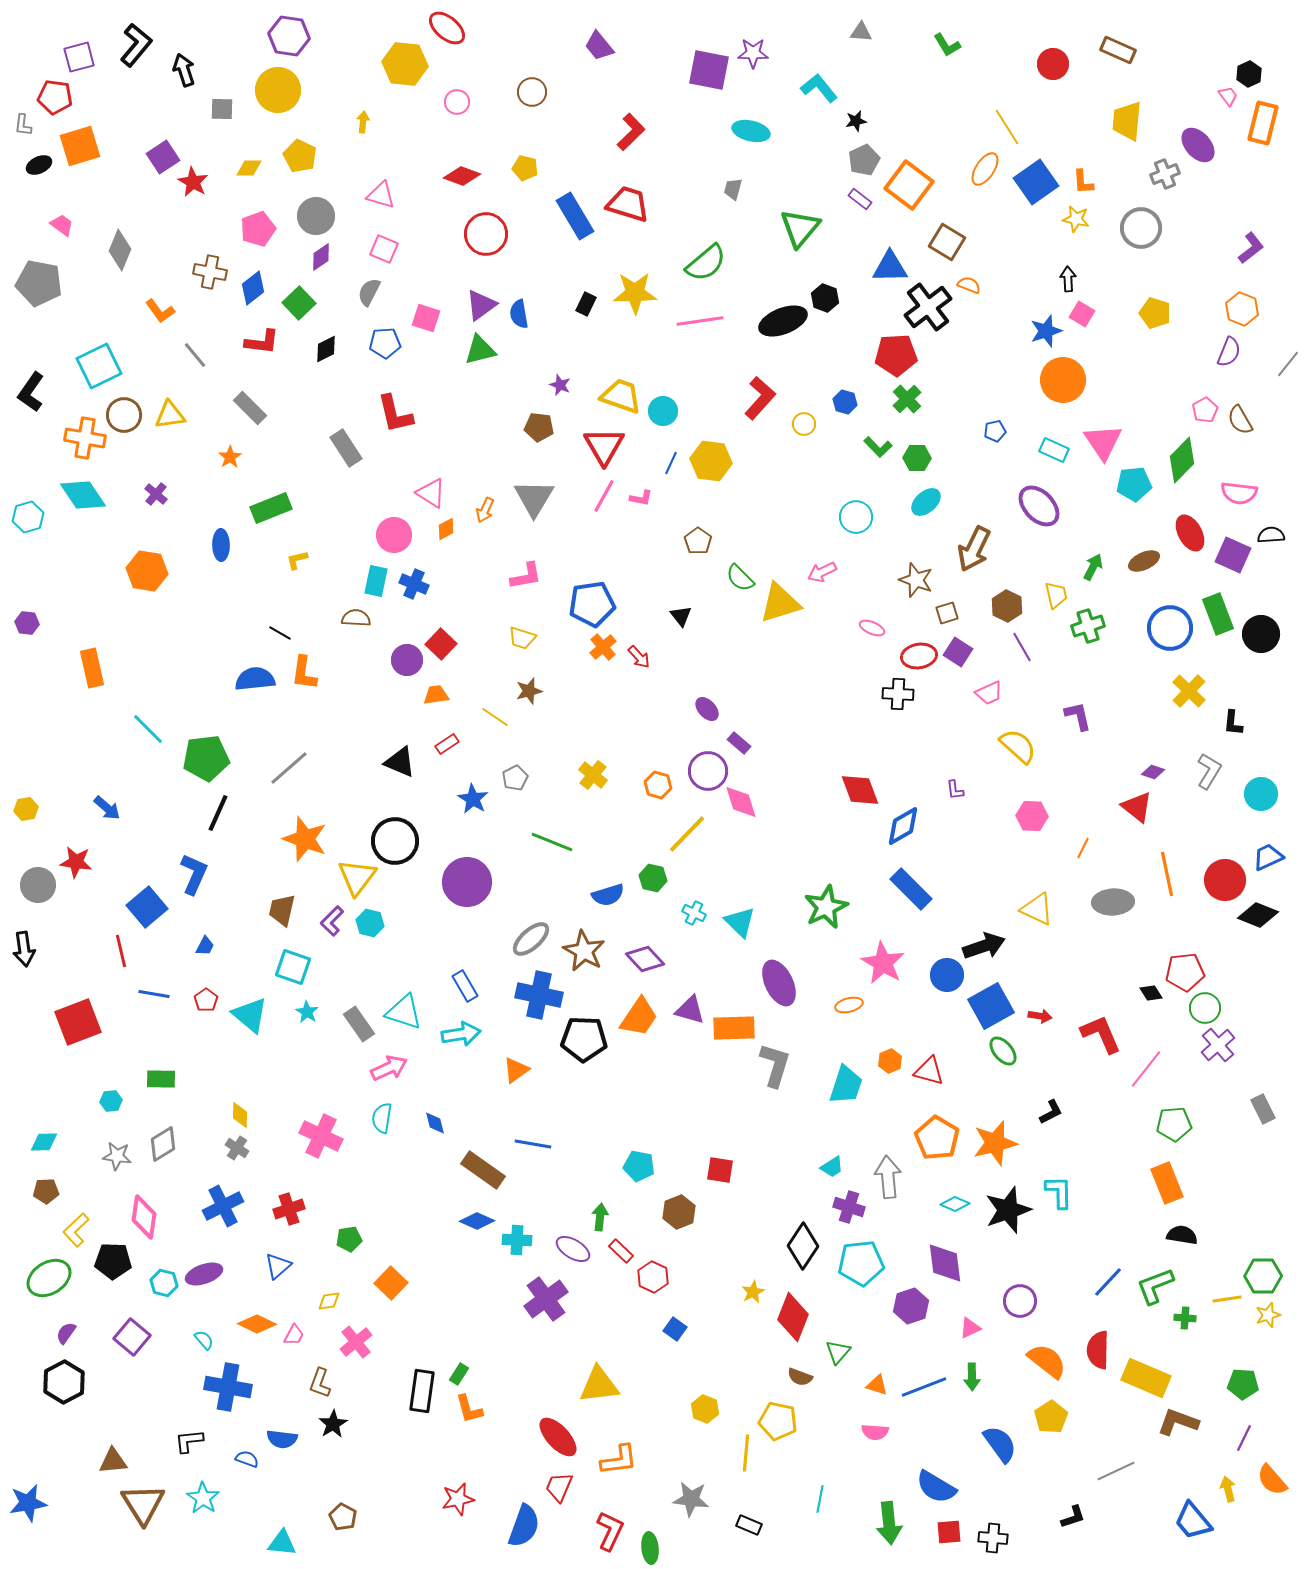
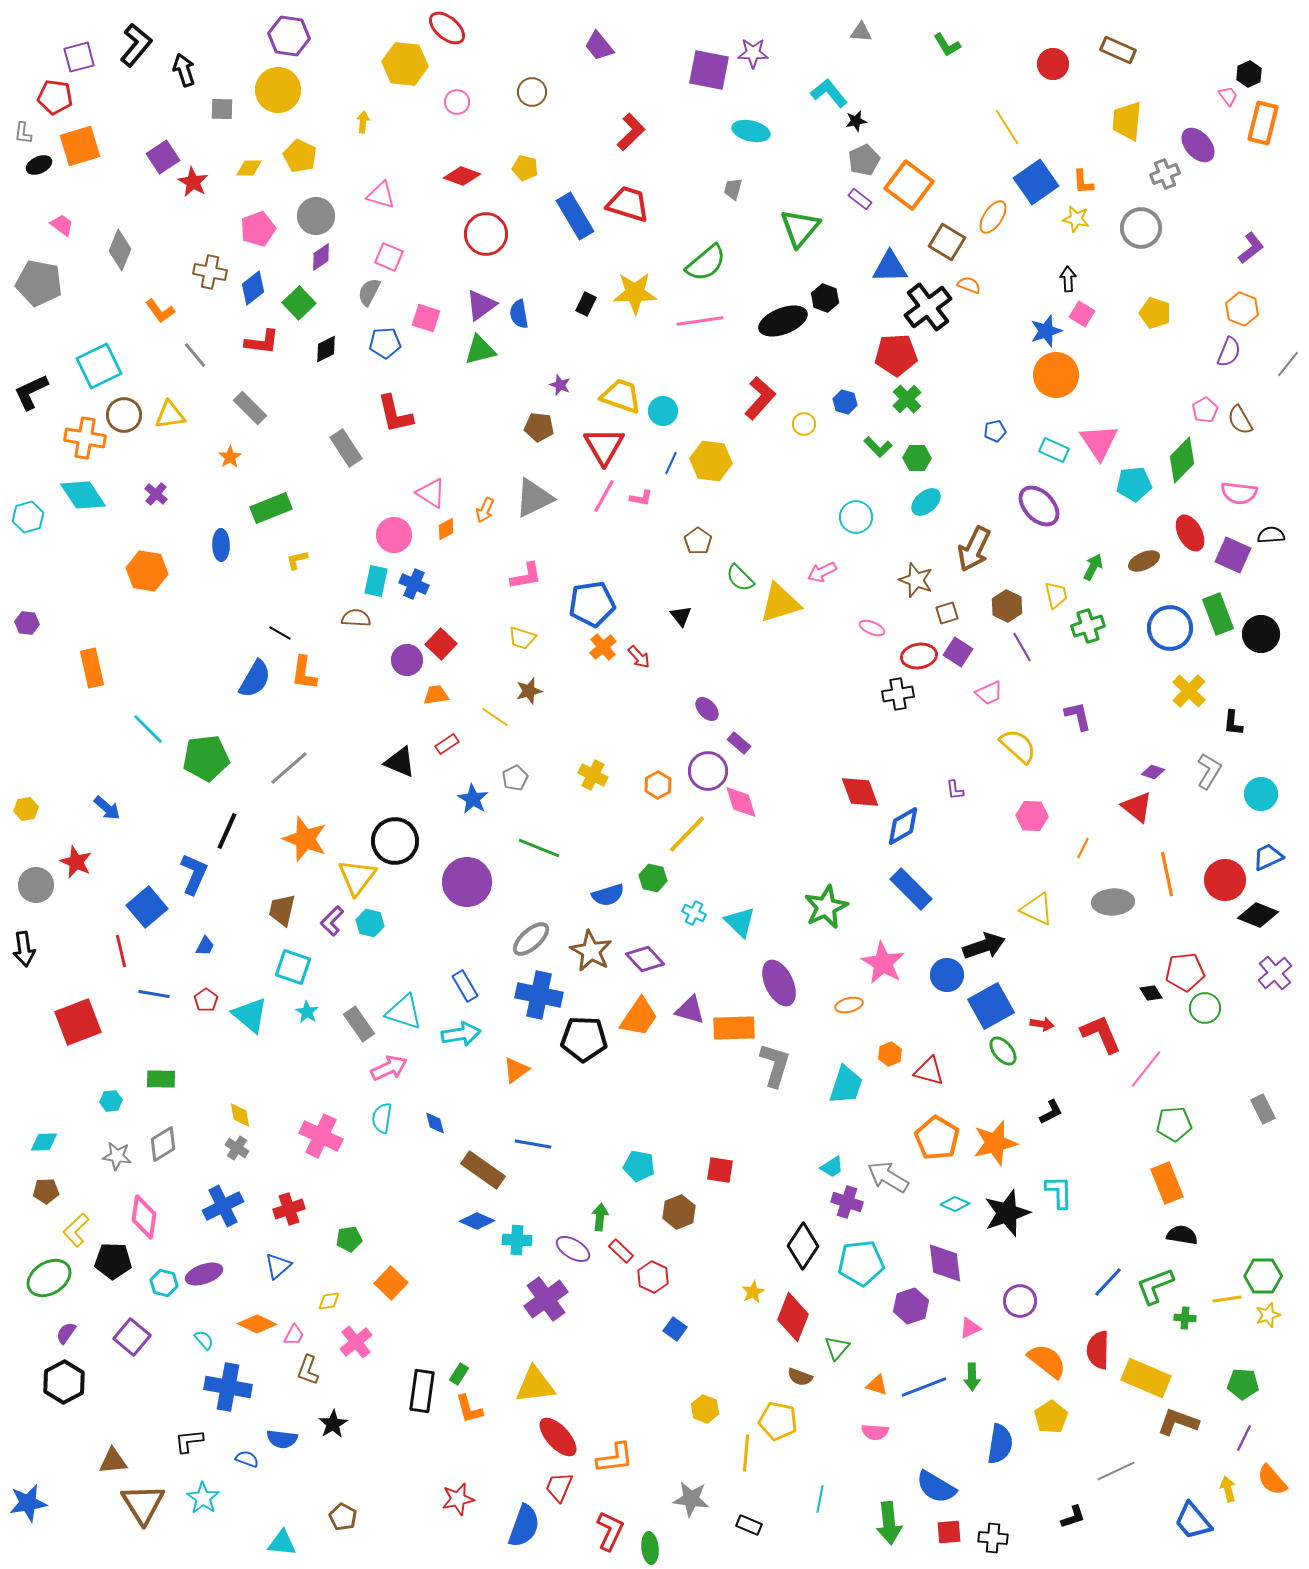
cyan L-shape at (819, 88): moved 10 px right, 5 px down
gray L-shape at (23, 125): moved 8 px down
orange ellipse at (985, 169): moved 8 px right, 48 px down
pink square at (384, 249): moved 5 px right, 8 px down
orange circle at (1063, 380): moved 7 px left, 5 px up
black L-shape at (31, 392): rotated 30 degrees clockwise
pink triangle at (1103, 442): moved 4 px left
gray triangle at (534, 498): rotated 33 degrees clockwise
blue semicircle at (255, 679): rotated 126 degrees clockwise
black cross at (898, 694): rotated 12 degrees counterclockwise
yellow cross at (593, 775): rotated 12 degrees counterclockwise
orange hexagon at (658, 785): rotated 16 degrees clockwise
red diamond at (860, 790): moved 2 px down
black line at (218, 813): moved 9 px right, 18 px down
green line at (552, 842): moved 13 px left, 6 px down
red star at (76, 862): rotated 16 degrees clockwise
gray circle at (38, 885): moved 2 px left
brown star at (584, 951): moved 7 px right
red arrow at (1040, 1016): moved 2 px right, 8 px down
purple cross at (1218, 1045): moved 57 px right, 72 px up
orange hexagon at (890, 1061): moved 7 px up
yellow diamond at (240, 1115): rotated 12 degrees counterclockwise
gray arrow at (888, 1177): rotated 54 degrees counterclockwise
purple cross at (849, 1207): moved 2 px left, 5 px up
black star at (1008, 1210): moved 1 px left, 3 px down
green triangle at (838, 1352): moved 1 px left, 4 px up
brown L-shape at (320, 1383): moved 12 px left, 13 px up
yellow triangle at (599, 1385): moved 64 px left
blue semicircle at (1000, 1444): rotated 45 degrees clockwise
orange L-shape at (619, 1460): moved 4 px left, 2 px up
